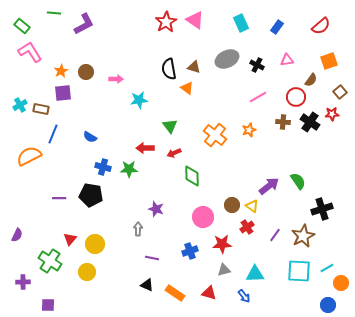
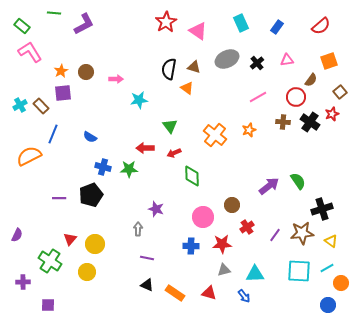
pink triangle at (195, 20): moved 3 px right, 11 px down
black cross at (257, 65): moved 2 px up; rotated 24 degrees clockwise
black semicircle at (169, 69): rotated 20 degrees clockwise
brown rectangle at (41, 109): moved 3 px up; rotated 35 degrees clockwise
red star at (332, 114): rotated 16 degrees counterclockwise
black pentagon at (91, 195): rotated 30 degrees counterclockwise
yellow triangle at (252, 206): moved 79 px right, 35 px down
brown star at (303, 236): moved 1 px left, 3 px up; rotated 20 degrees clockwise
blue cross at (190, 251): moved 1 px right, 5 px up; rotated 21 degrees clockwise
purple line at (152, 258): moved 5 px left
